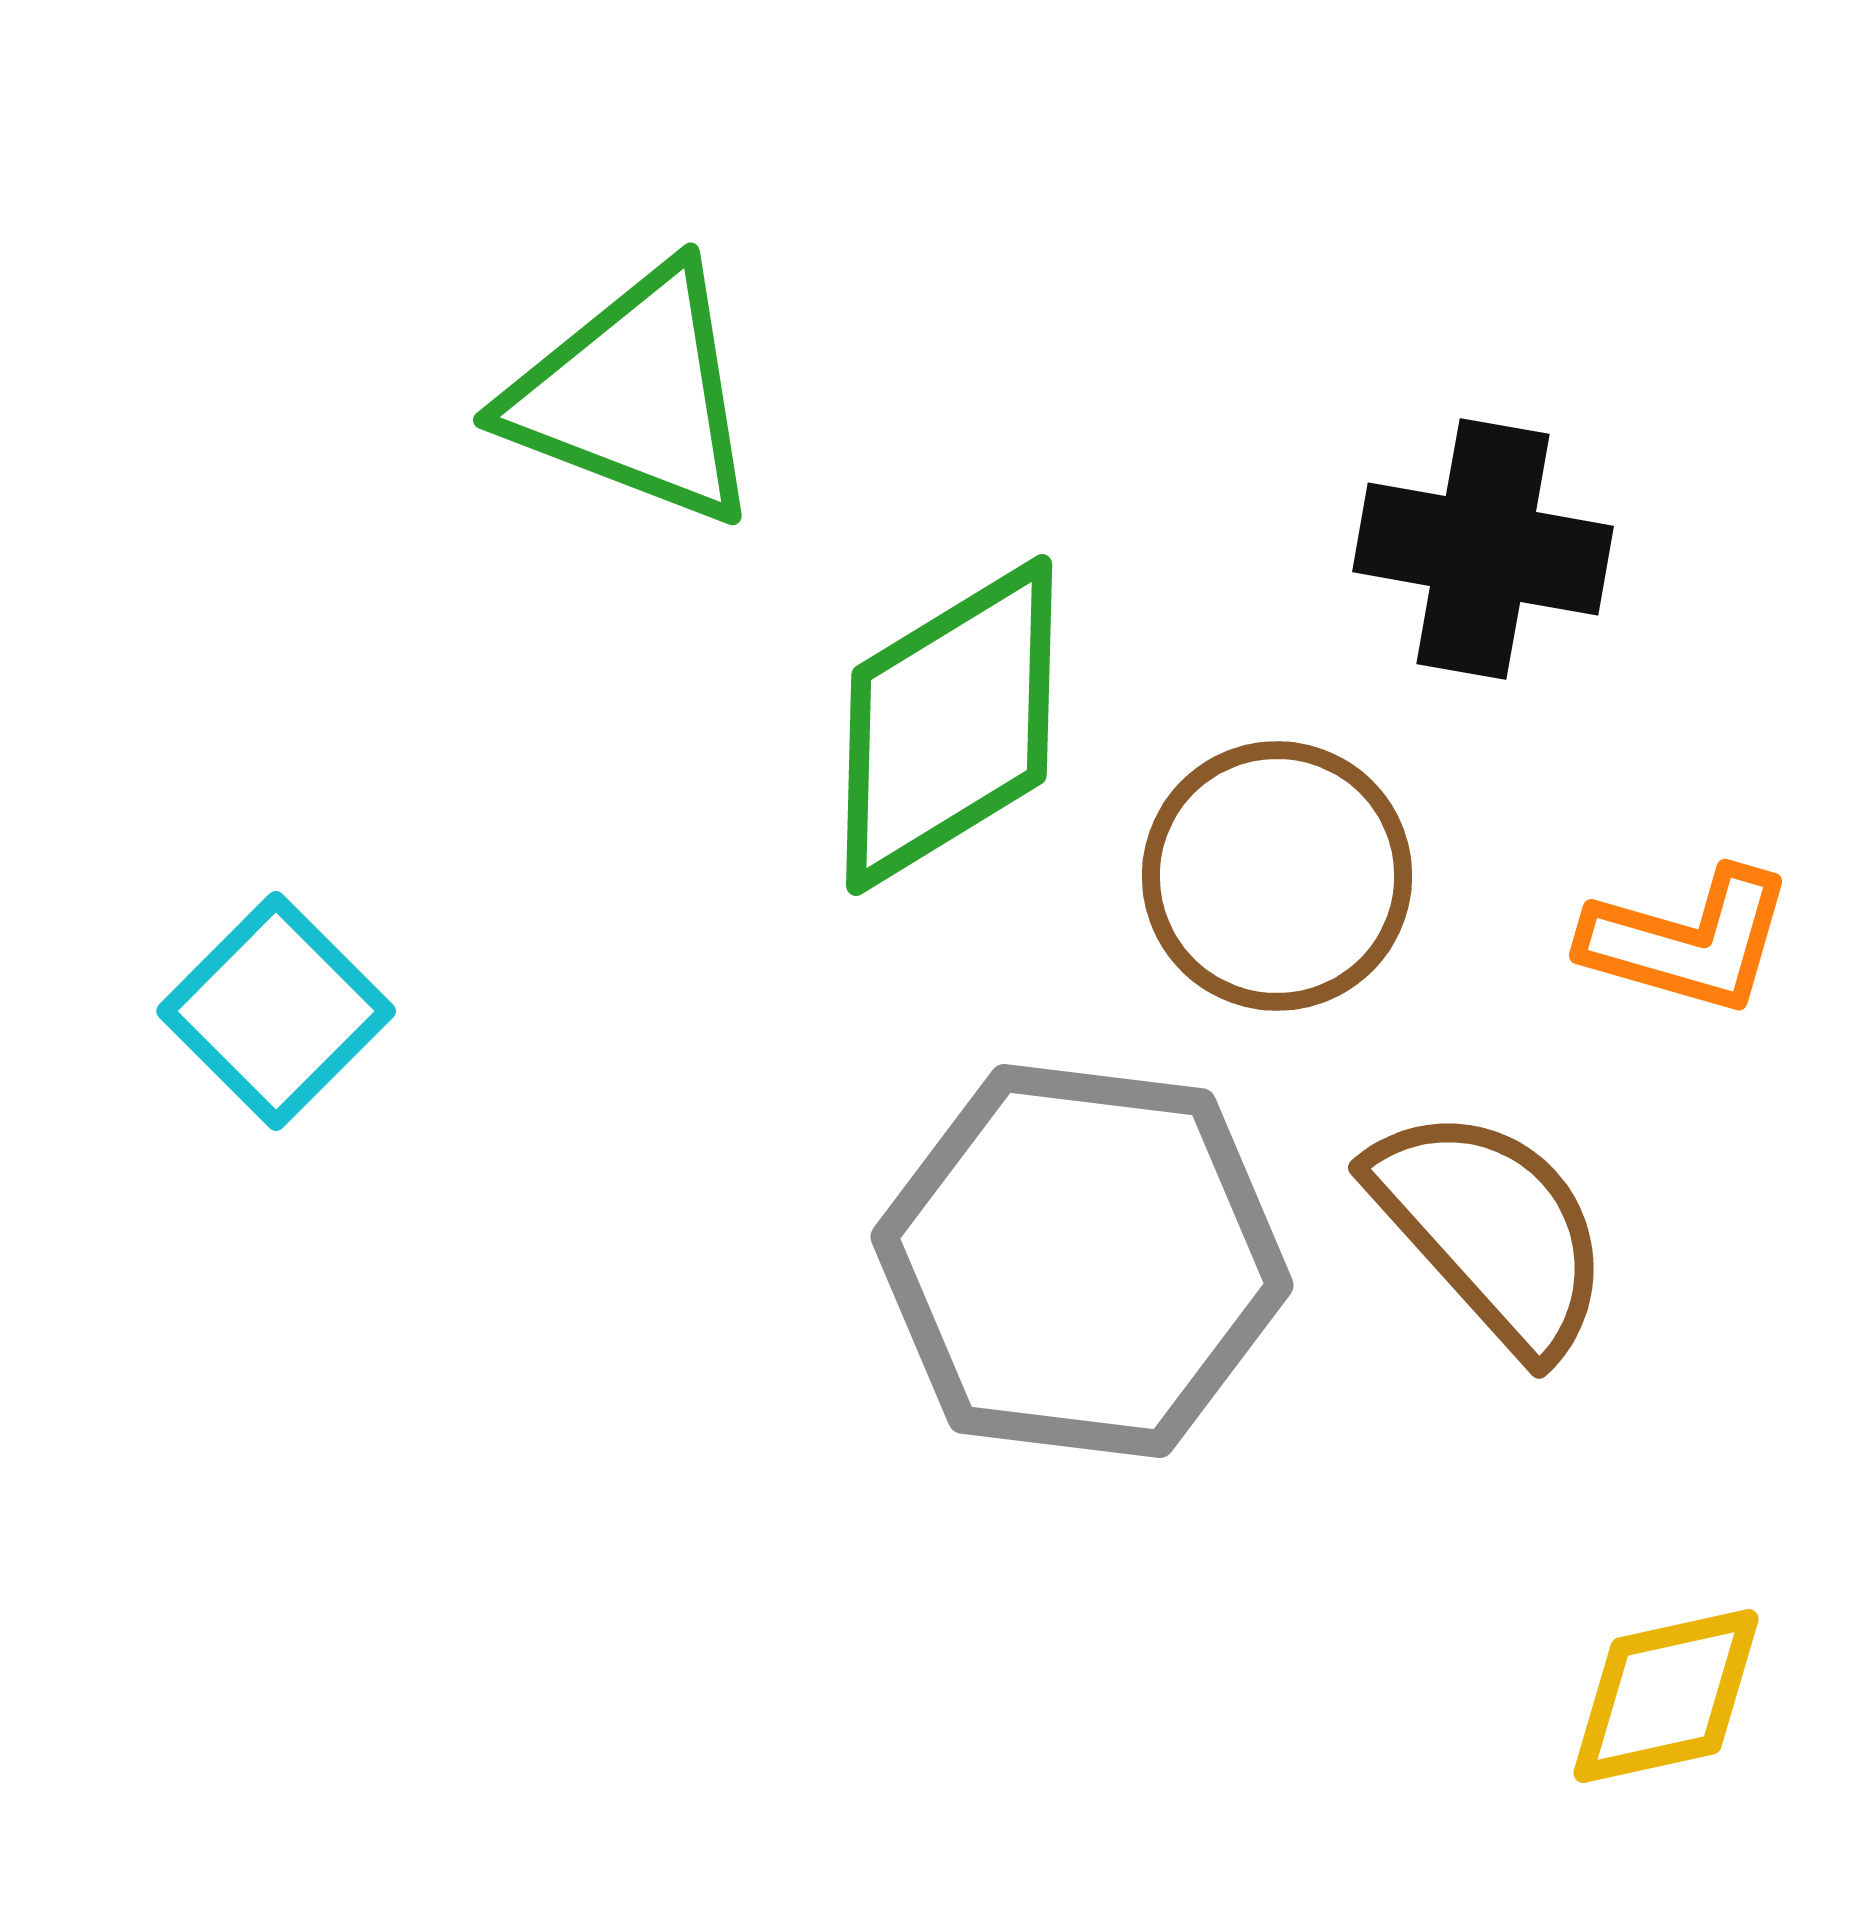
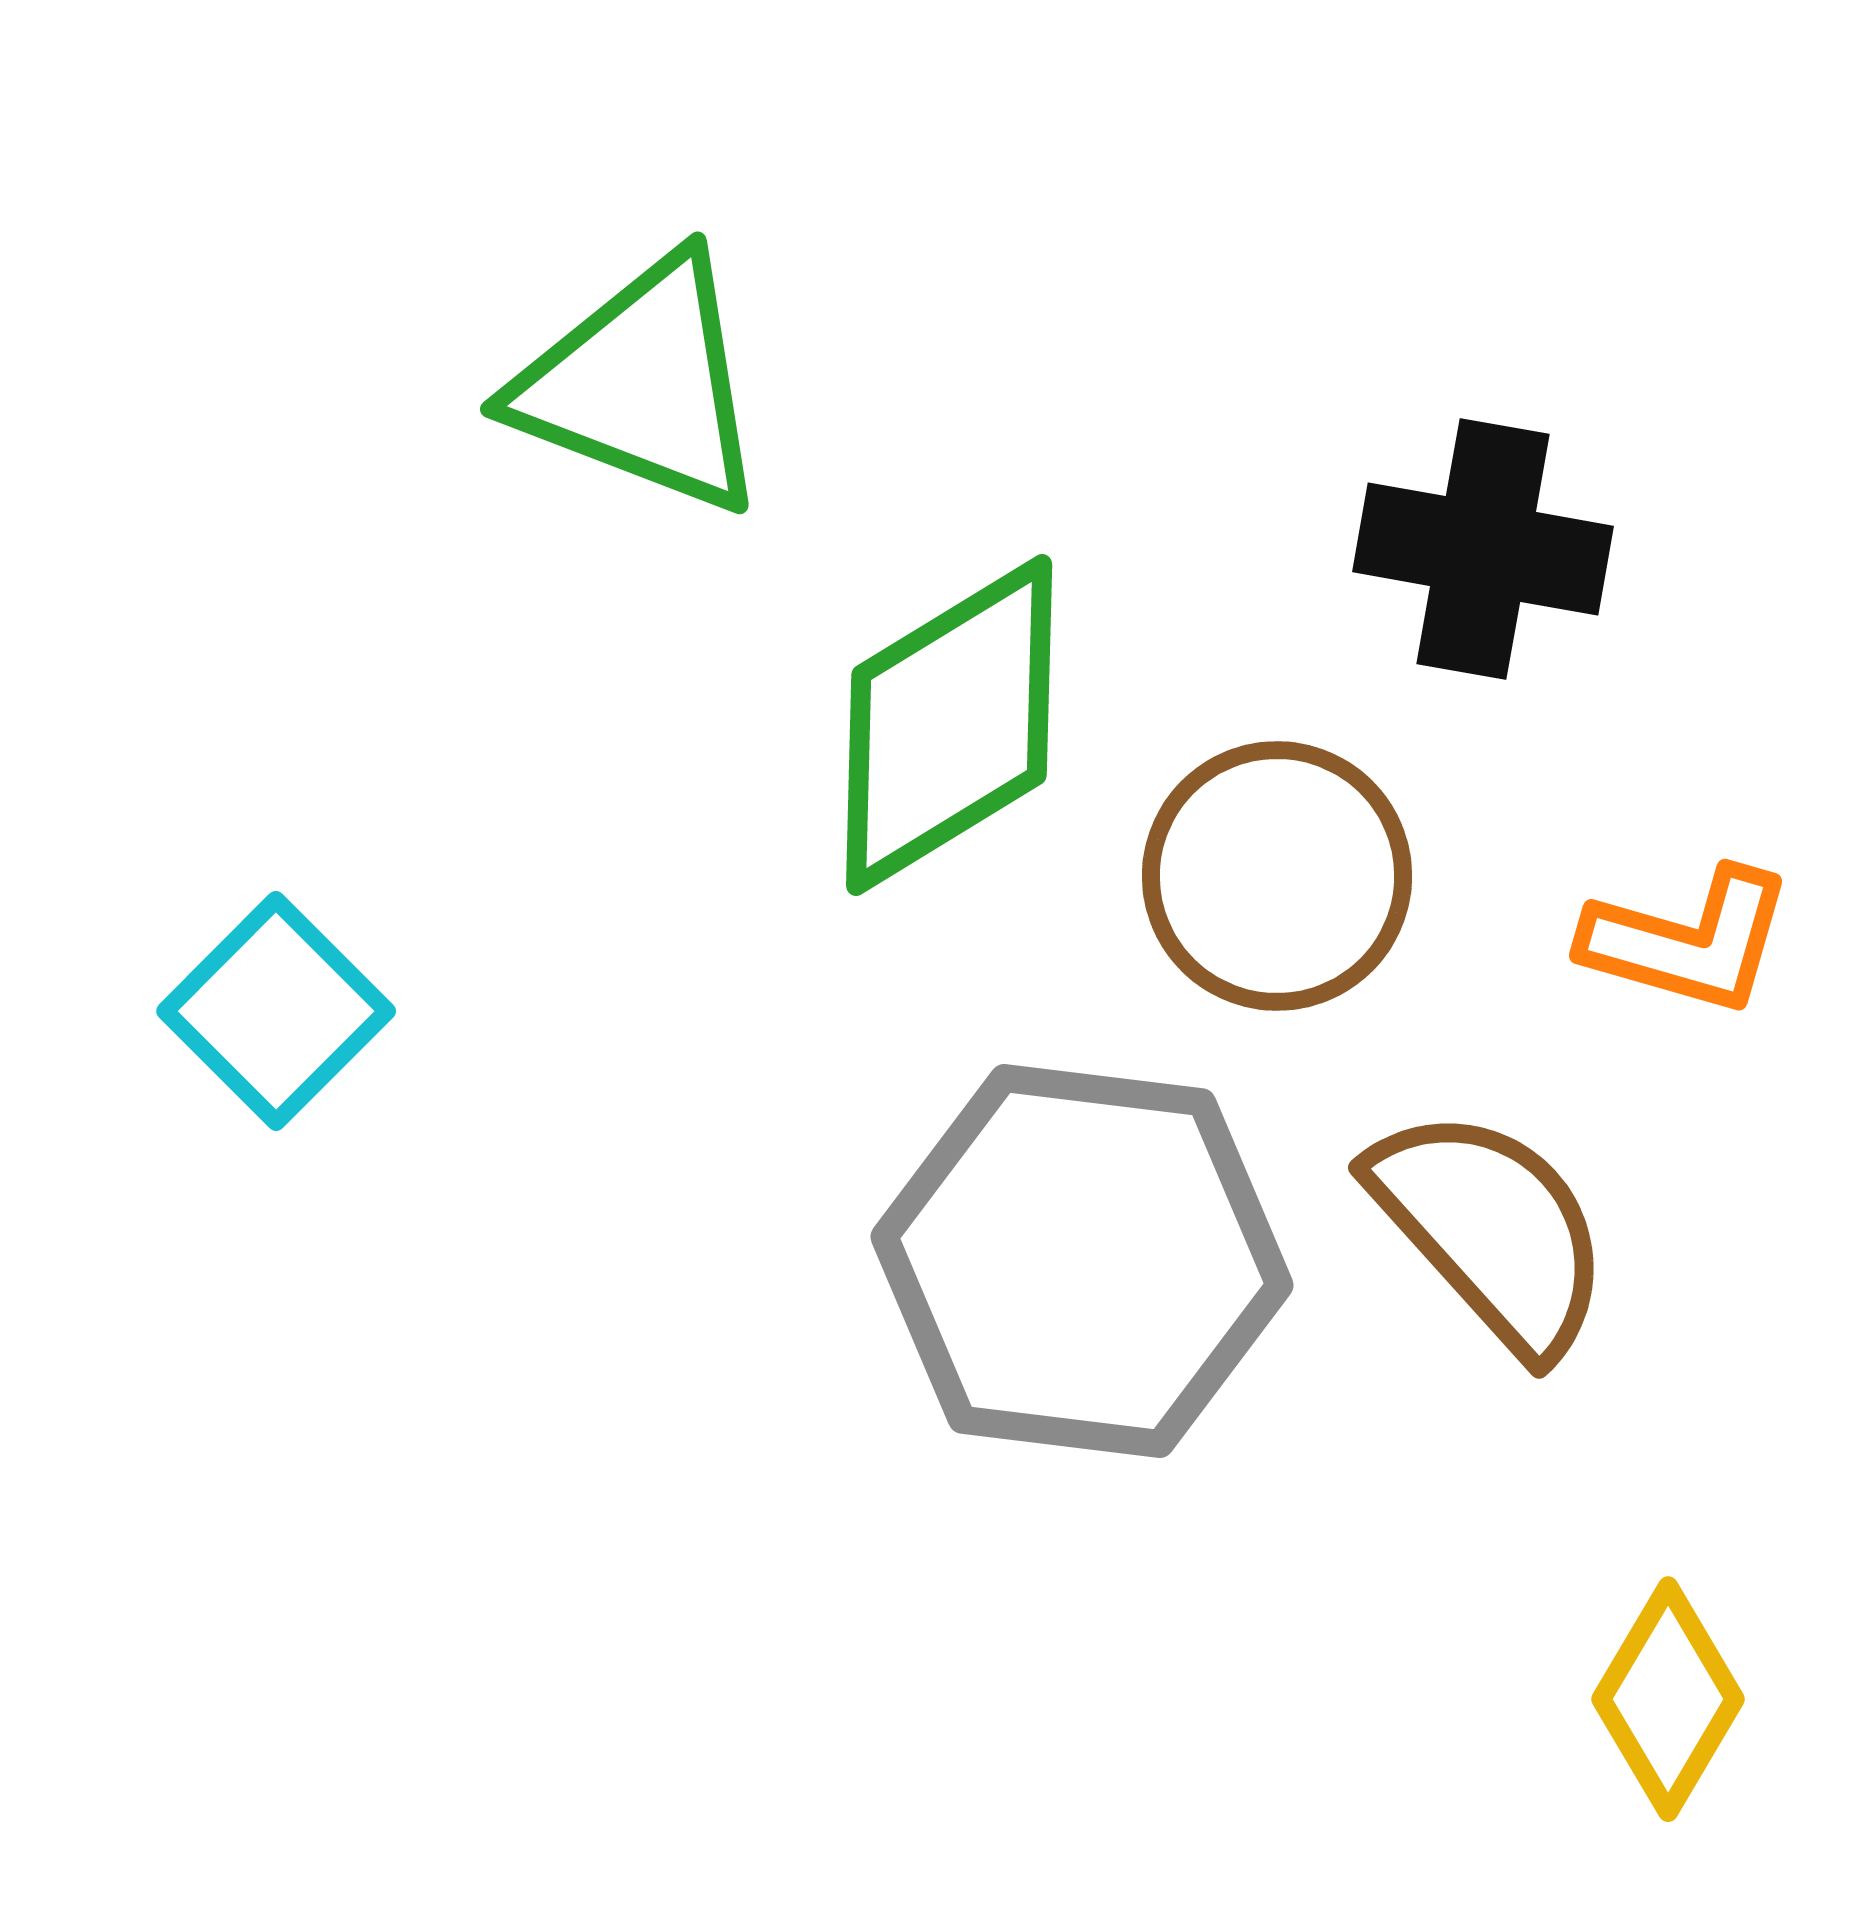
green triangle: moved 7 px right, 11 px up
yellow diamond: moved 2 px right, 3 px down; rotated 47 degrees counterclockwise
